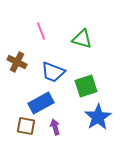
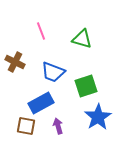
brown cross: moved 2 px left
purple arrow: moved 3 px right, 1 px up
